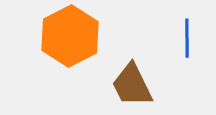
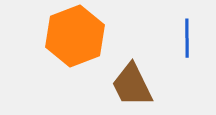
orange hexagon: moved 5 px right; rotated 6 degrees clockwise
